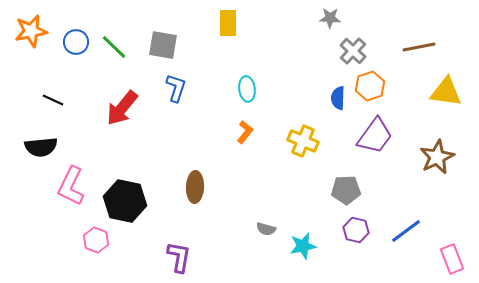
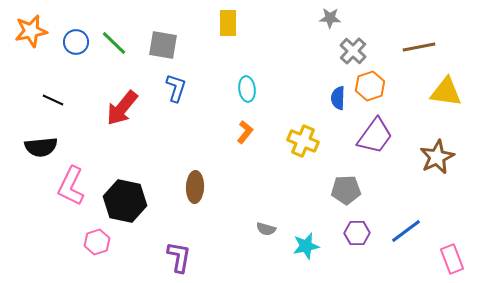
green line: moved 4 px up
purple hexagon: moved 1 px right, 3 px down; rotated 15 degrees counterclockwise
pink hexagon: moved 1 px right, 2 px down; rotated 20 degrees clockwise
cyan star: moved 3 px right
